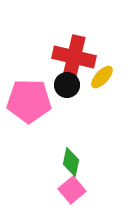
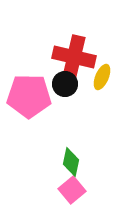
yellow ellipse: rotated 20 degrees counterclockwise
black circle: moved 2 px left, 1 px up
pink pentagon: moved 5 px up
